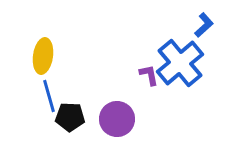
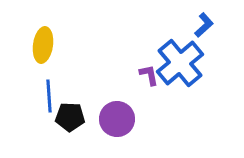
yellow ellipse: moved 11 px up
blue line: rotated 12 degrees clockwise
